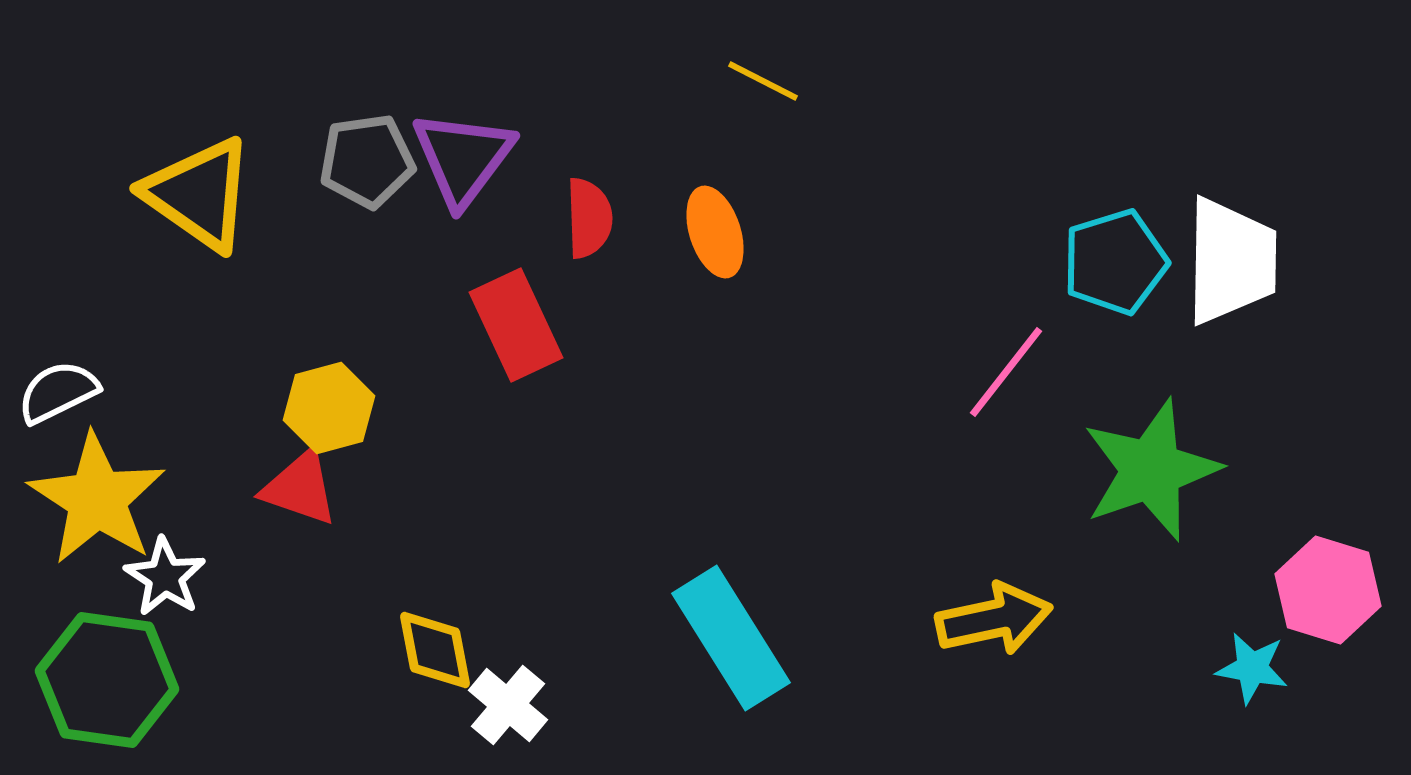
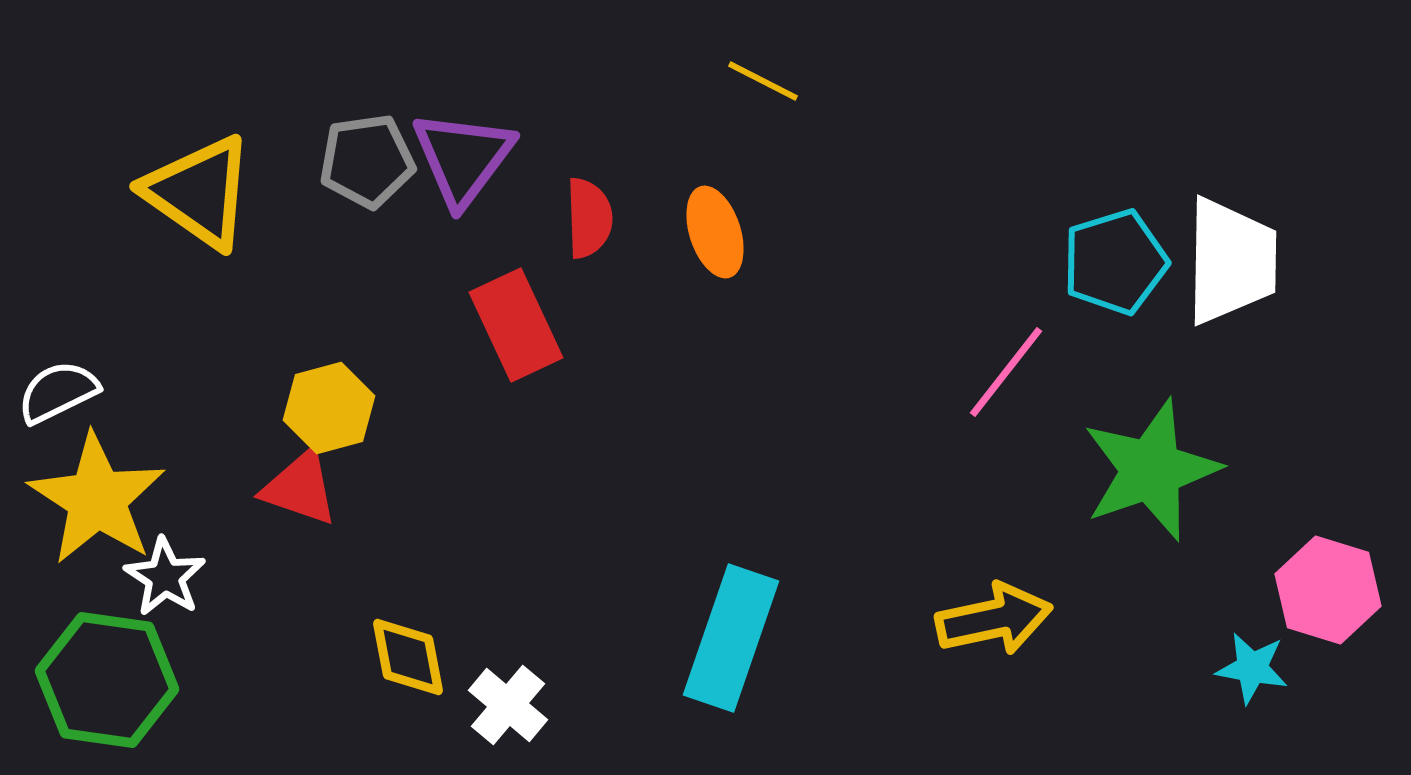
yellow triangle: moved 2 px up
cyan rectangle: rotated 51 degrees clockwise
yellow diamond: moved 27 px left, 7 px down
